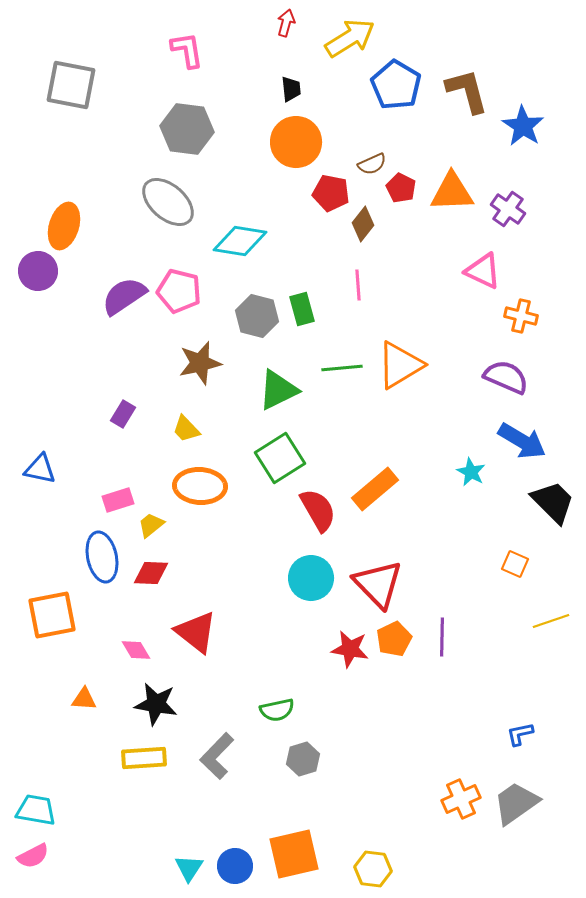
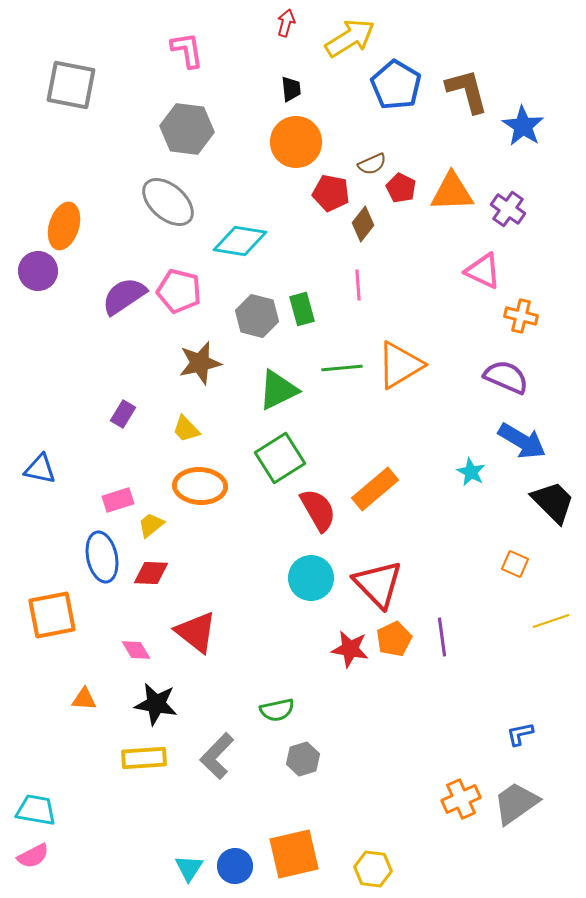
purple line at (442, 637): rotated 9 degrees counterclockwise
